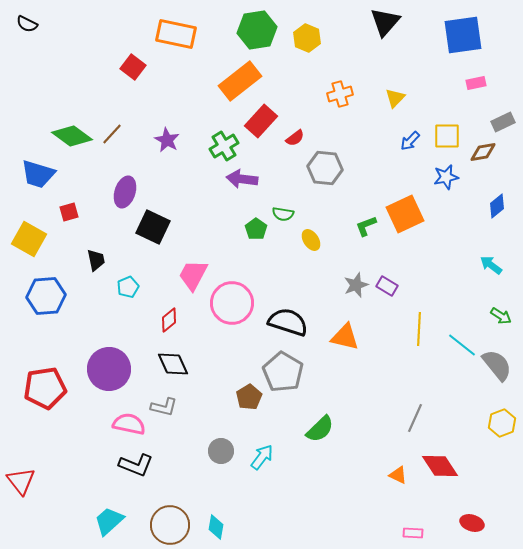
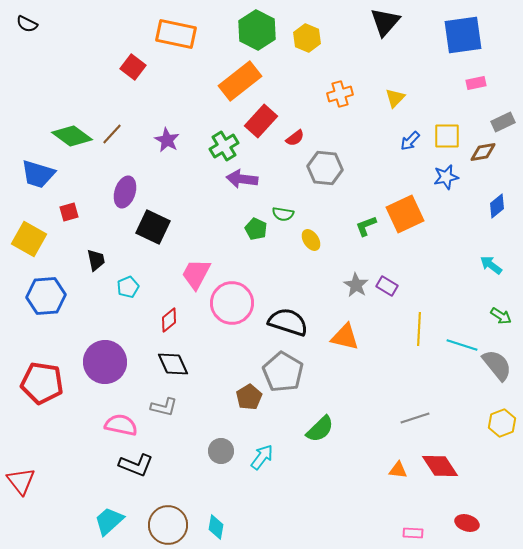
green hexagon at (257, 30): rotated 24 degrees counterclockwise
green pentagon at (256, 229): rotated 10 degrees counterclockwise
pink trapezoid at (193, 275): moved 3 px right, 1 px up
gray star at (356, 285): rotated 20 degrees counterclockwise
cyan line at (462, 345): rotated 20 degrees counterclockwise
purple circle at (109, 369): moved 4 px left, 7 px up
red pentagon at (45, 388): moved 3 px left, 5 px up; rotated 18 degrees clockwise
gray line at (415, 418): rotated 48 degrees clockwise
pink semicircle at (129, 424): moved 8 px left, 1 px down
orange triangle at (398, 475): moved 5 px up; rotated 18 degrees counterclockwise
red ellipse at (472, 523): moved 5 px left
brown circle at (170, 525): moved 2 px left
